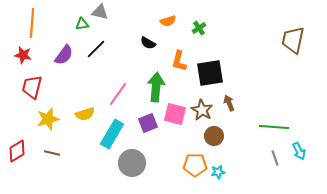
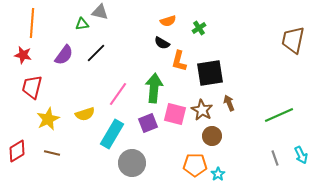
black semicircle: moved 14 px right
black line: moved 4 px down
green arrow: moved 2 px left, 1 px down
yellow star: rotated 10 degrees counterclockwise
green line: moved 5 px right, 12 px up; rotated 28 degrees counterclockwise
brown circle: moved 2 px left
cyan arrow: moved 2 px right, 4 px down
cyan star: moved 2 px down; rotated 24 degrees counterclockwise
